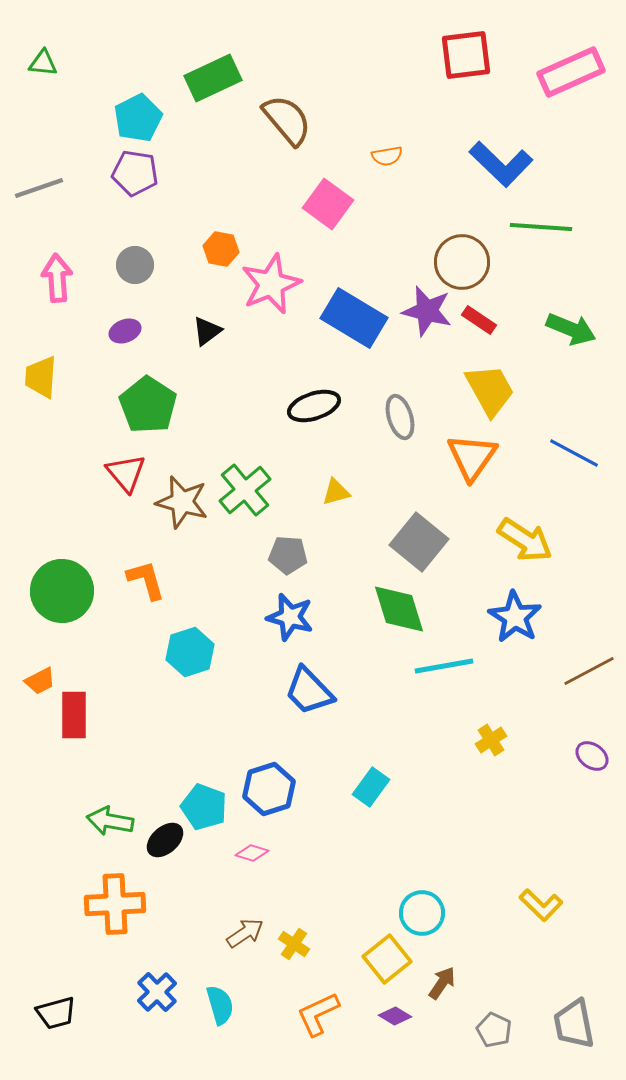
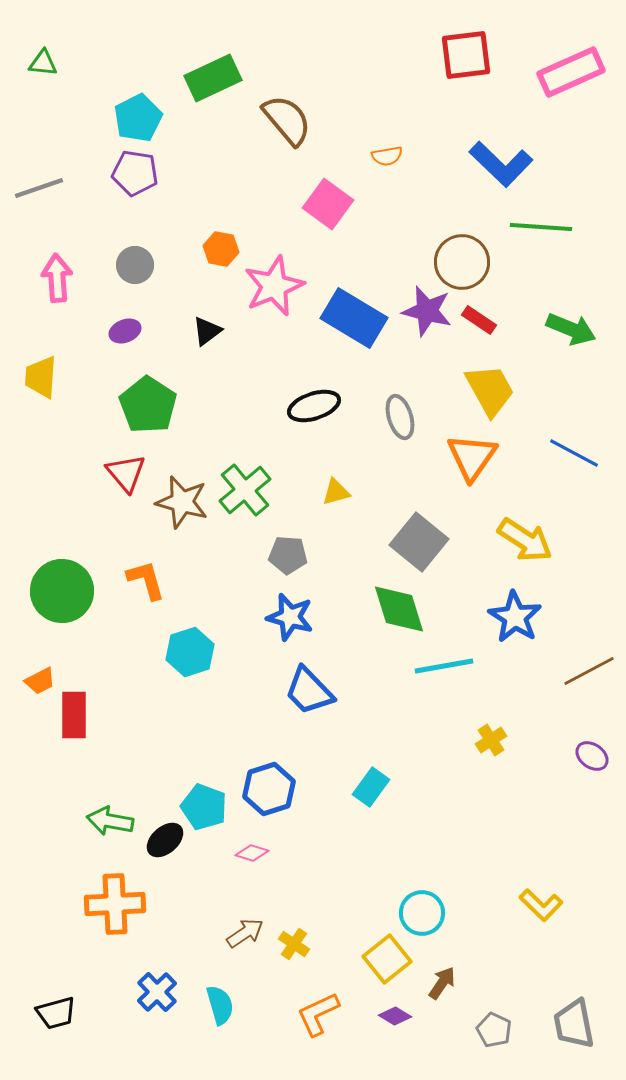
pink star at (271, 284): moved 3 px right, 2 px down
